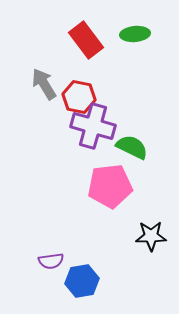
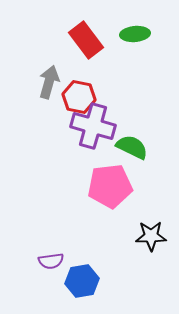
gray arrow: moved 5 px right, 2 px up; rotated 48 degrees clockwise
